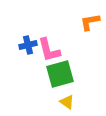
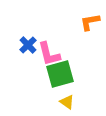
blue cross: rotated 30 degrees counterclockwise
pink L-shape: moved 4 px down
